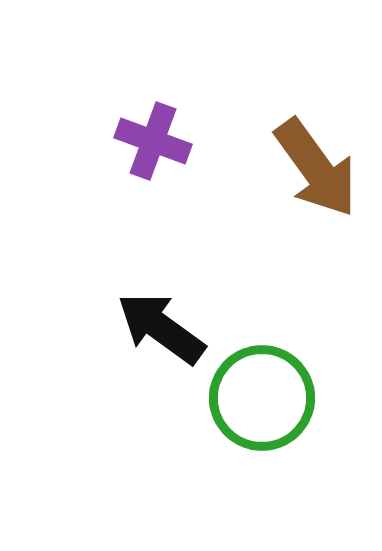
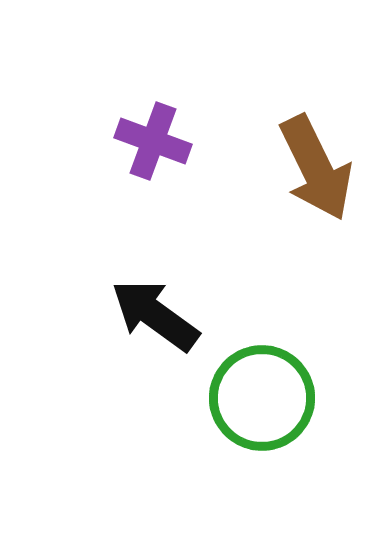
brown arrow: rotated 10 degrees clockwise
black arrow: moved 6 px left, 13 px up
